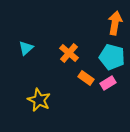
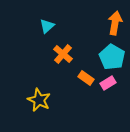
cyan triangle: moved 21 px right, 22 px up
orange cross: moved 6 px left, 1 px down
cyan pentagon: rotated 15 degrees clockwise
